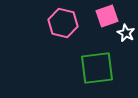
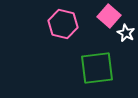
pink square: moved 2 px right; rotated 30 degrees counterclockwise
pink hexagon: moved 1 px down
